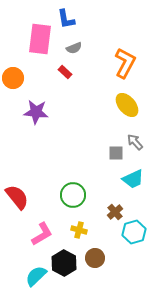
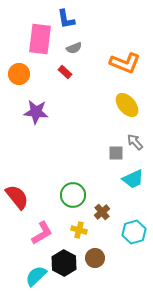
orange L-shape: rotated 84 degrees clockwise
orange circle: moved 6 px right, 4 px up
brown cross: moved 13 px left
pink L-shape: moved 1 px up
